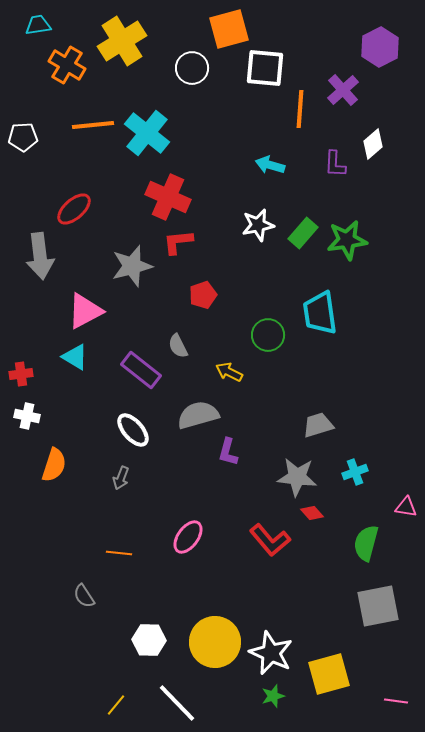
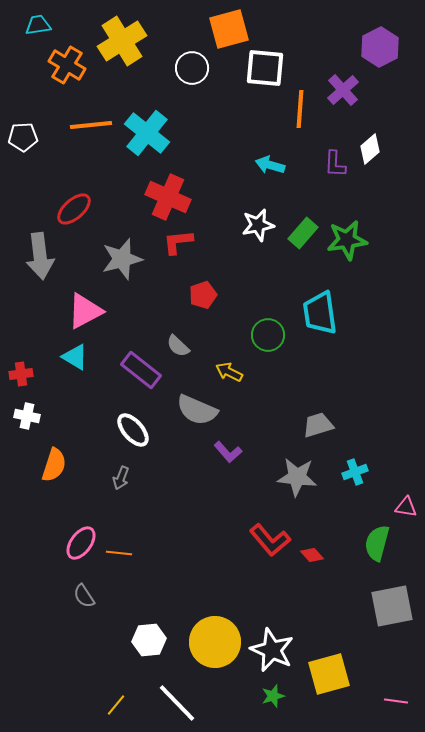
orange line at (93, 125): moved 2 px left
white diamond at (373, 144): moved 3 px left, 5 px down
gray star at (132, 266): moved 10 px left, 7 px up
gray semicircle at (178, 346): rotated 20 degrees counterclockwise
gray semicircle at (198, 415): moved 1 px left, 5 px up; rotated 141 degrees counterclockwise
purple L-shape at (228, 452): rotated 56 degrees counterclockwise
red diamond at (312, 513): moved 42 px down
pink ellipse at (188, 537): moved 107 px left, 6 px down
green semicircle at (366, 543): moved 11 px right
gray square at (378, 606): moved 14 px right
white hexagon at (149, 640): rotated 8 degrees counterclockwise
white star at (271, 653): moved 1 px right, 3 px up
